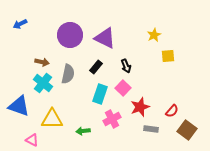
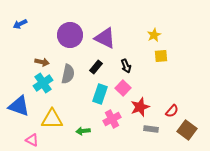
yellow square: moved 7 px left
cyan cross: rotated 18 degrees clockwise
